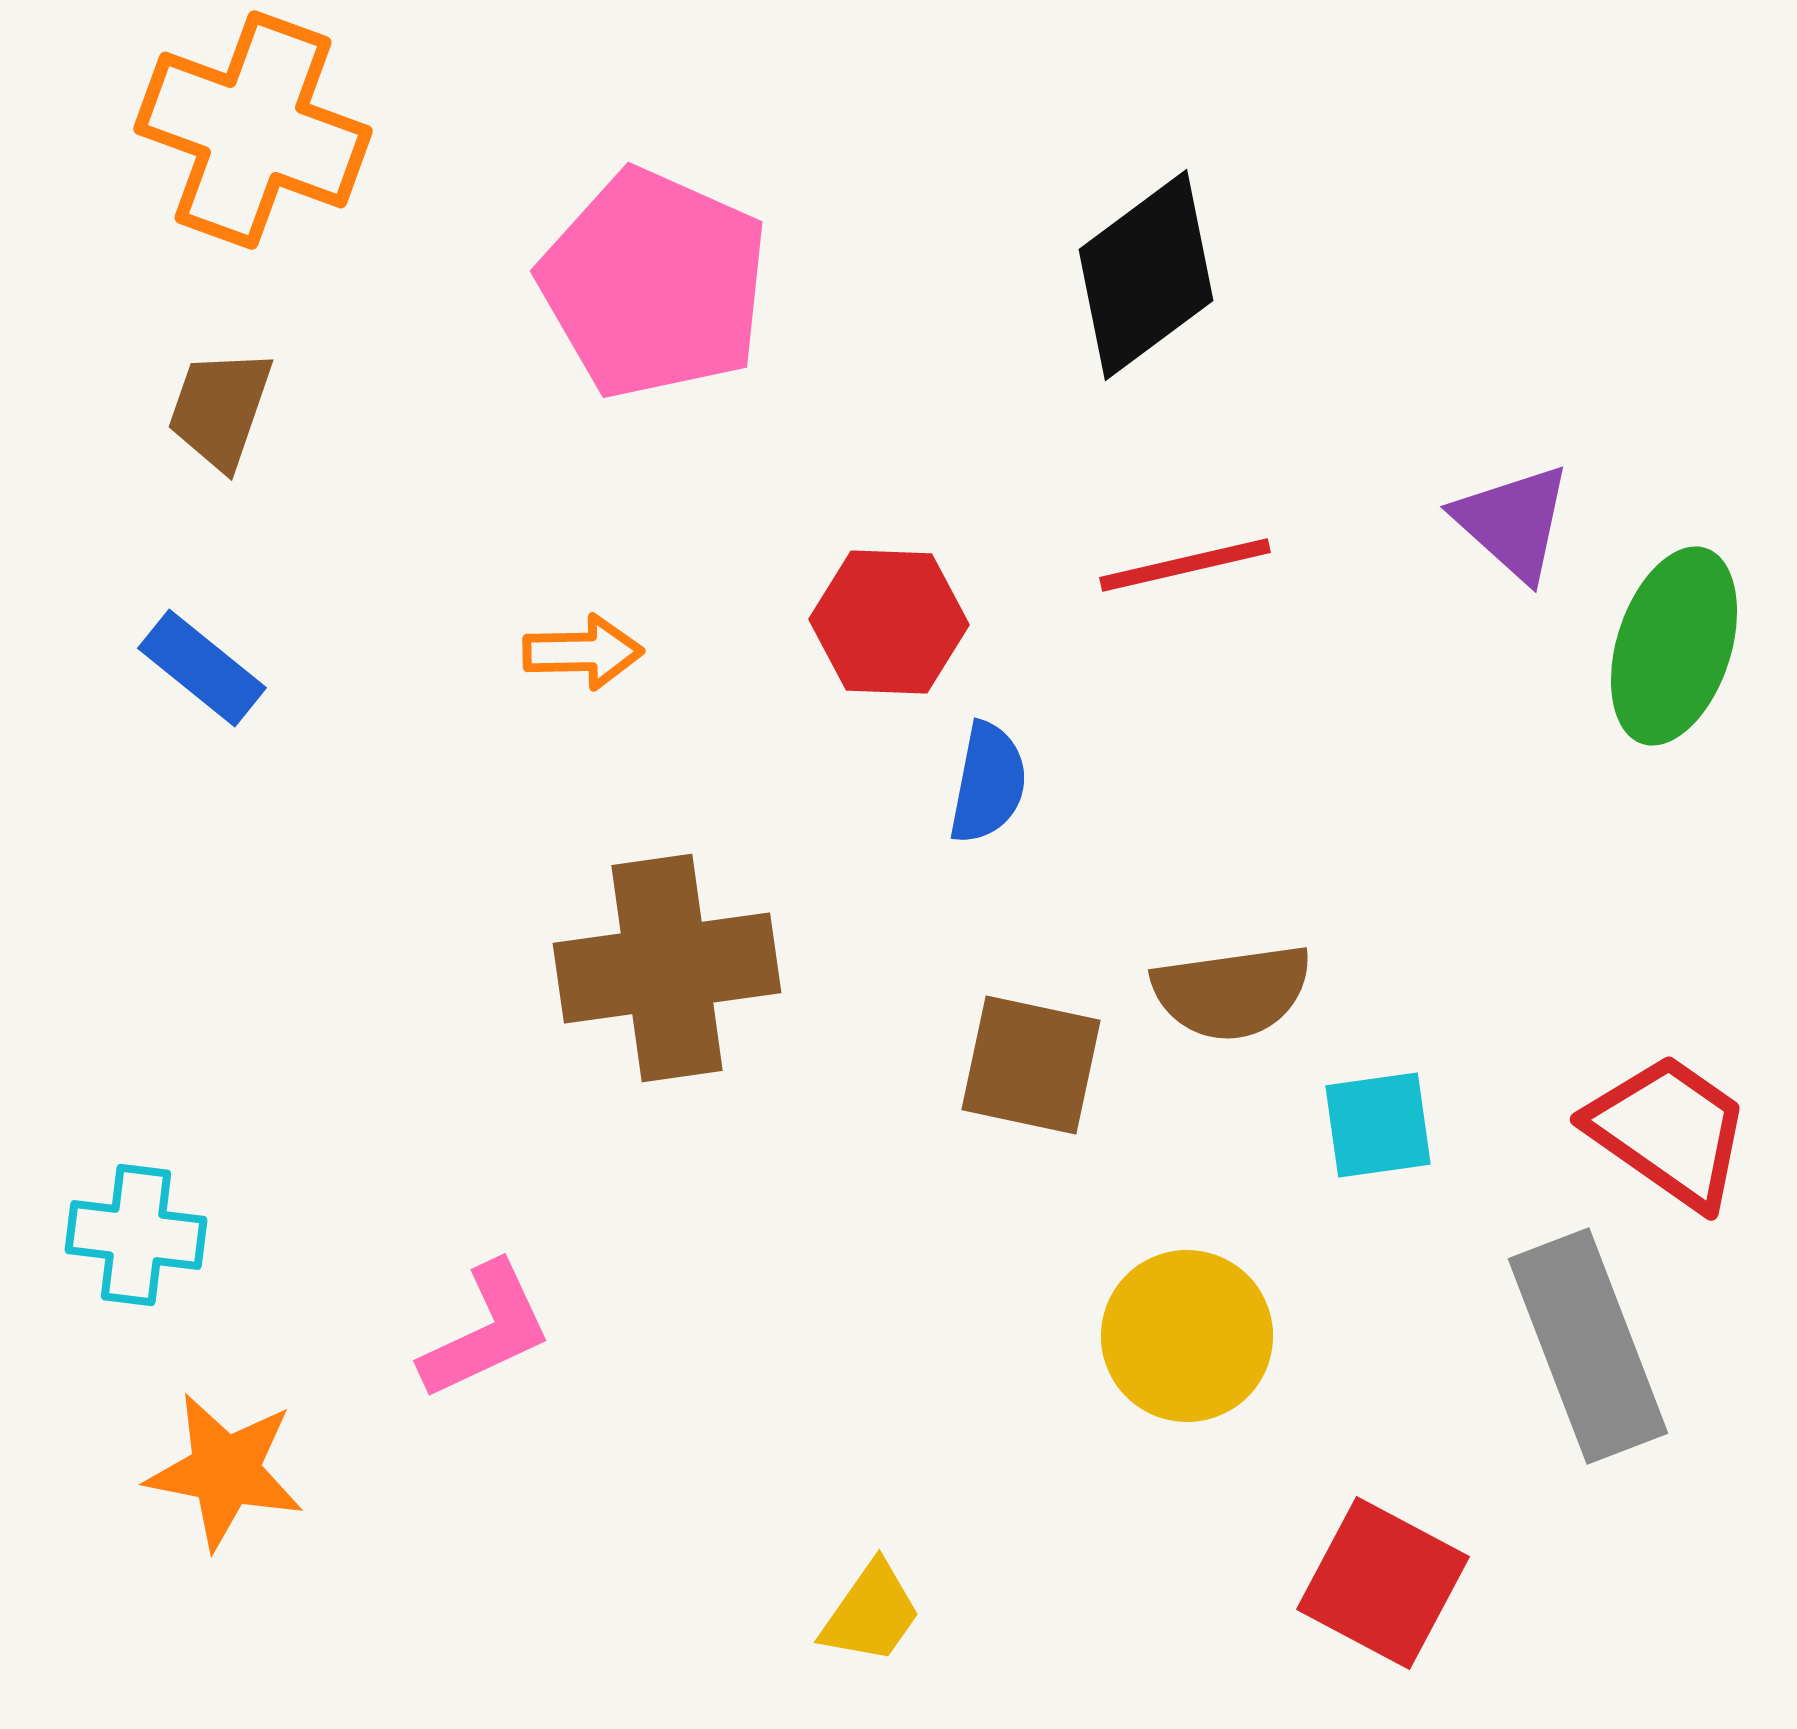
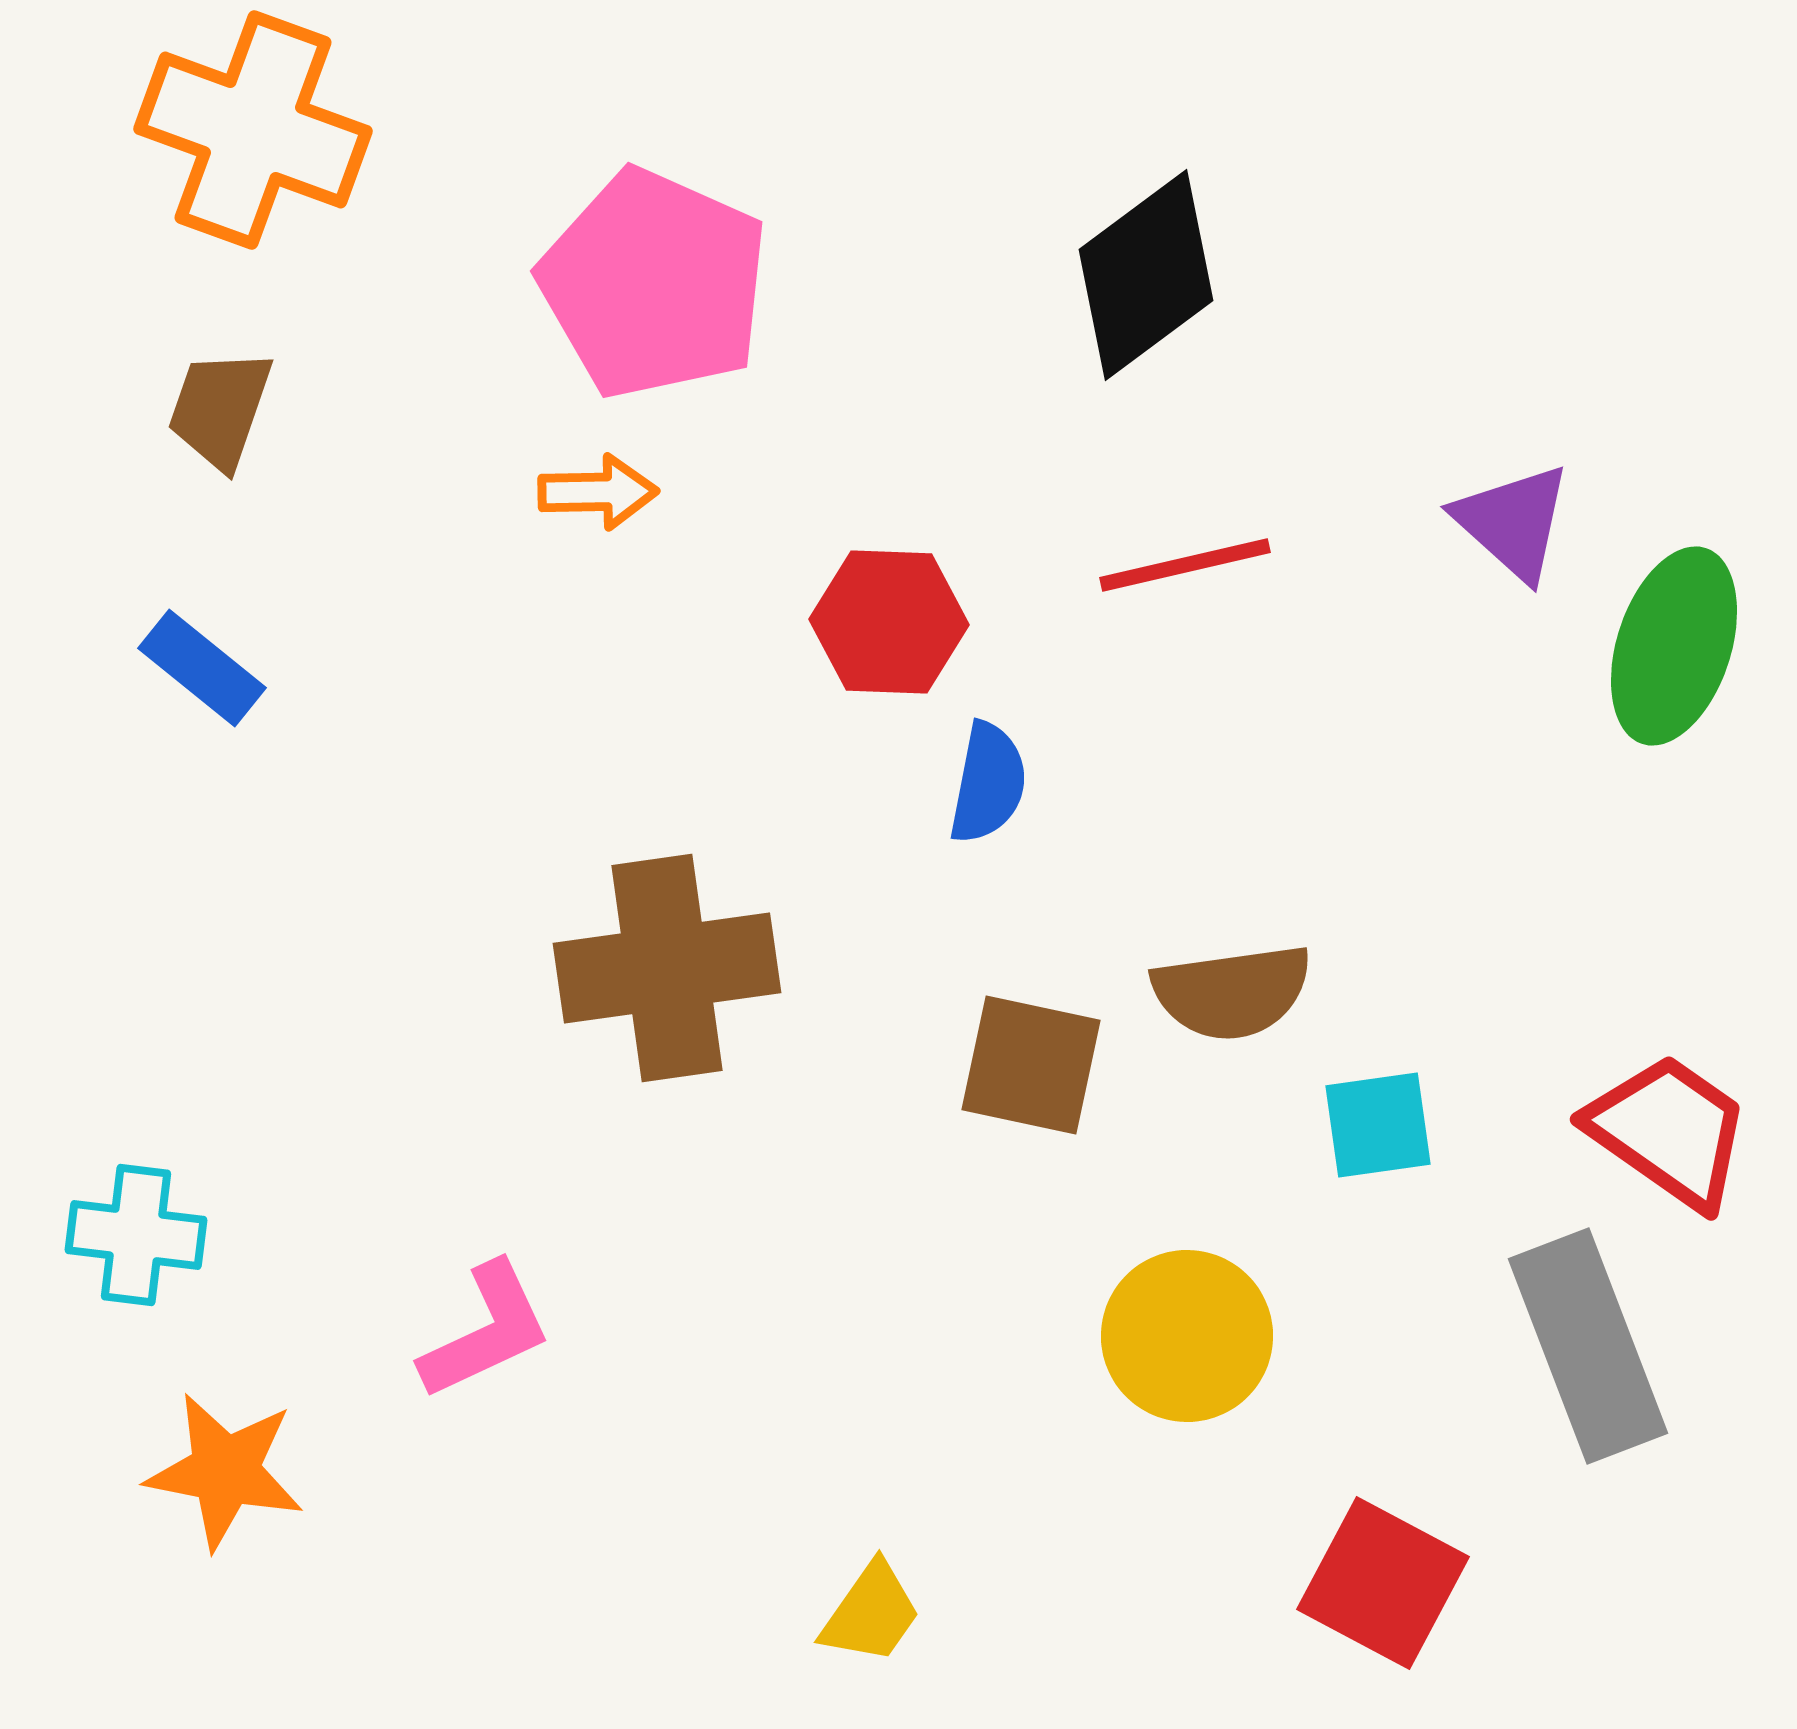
orange arrow: moved 15 px right, 160 px up
